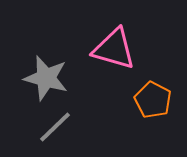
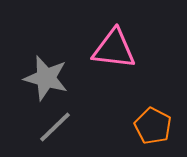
pink triangle: rotated 9 degrees counterclockwise
orange pentagon: moved 26 px down
